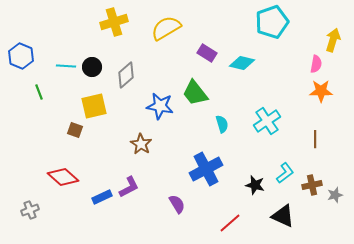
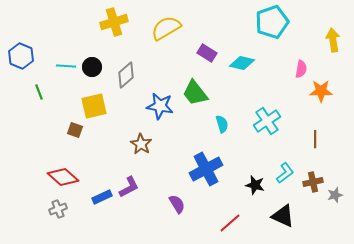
yellow arrow: rotated 25 degrees counterclockwise
pink semicircle: moved 15 px left, 5 px down
brown cross: moved 1 px right, 3 px up
gray cross: moved 28 px right, 1 px up
